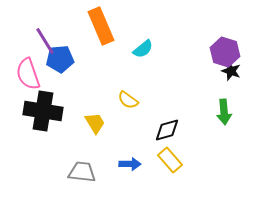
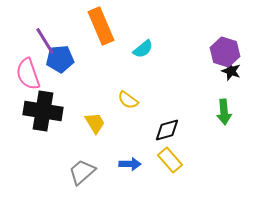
gray trapezoid: rotated 48 degrees counterclockwise
